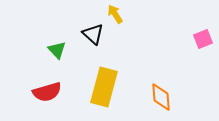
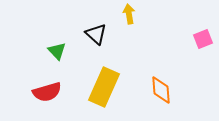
yellow arrow: moved 14 px right; rotated 24 degrees clockwise
black triangle: moved 3 px right
green triangle: moved 1 px down
yellow rectangle: rotated 9 degrees clockwise
orange diamond: moved 7 px up
